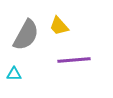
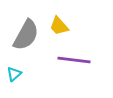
purple line: rotated 12 degrees clockwise
cyan triangle: rotated 42 degrees counterclockwise
